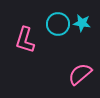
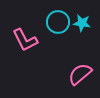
cyan circle: moved 2 px up
pink L-shape: rotated 44 degrees counterclockwise
